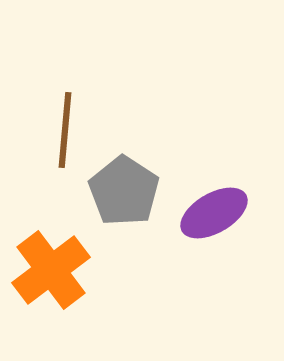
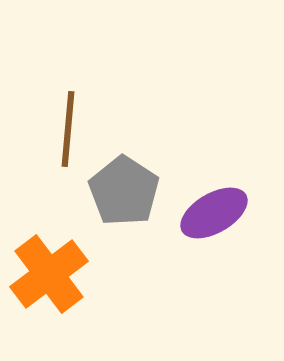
brown line: moved 3 px right, 1 px up
orange cross: moved 2 px left, 4 px down
